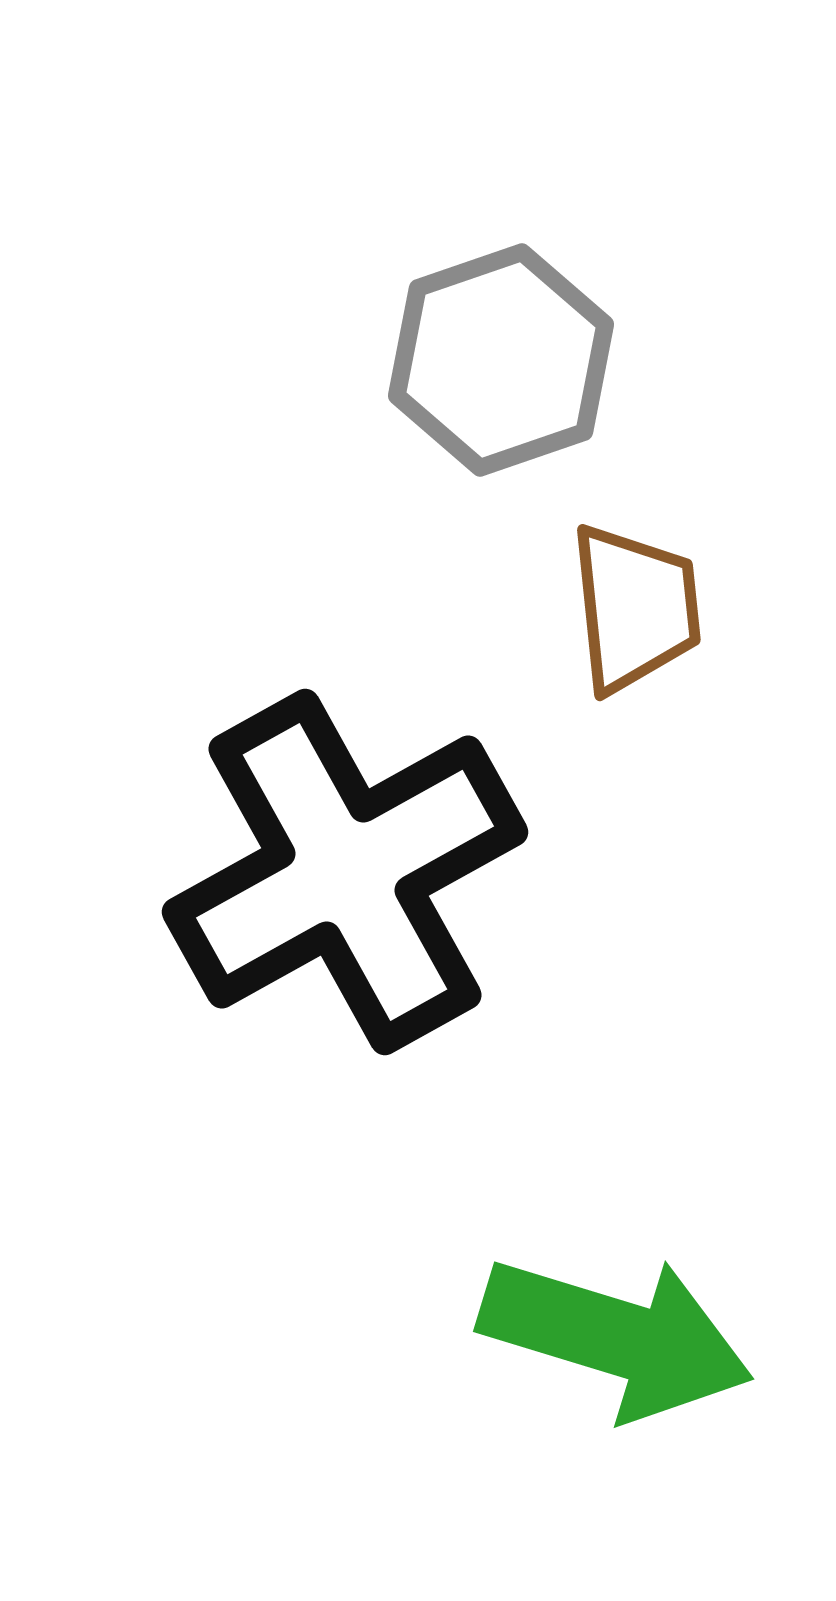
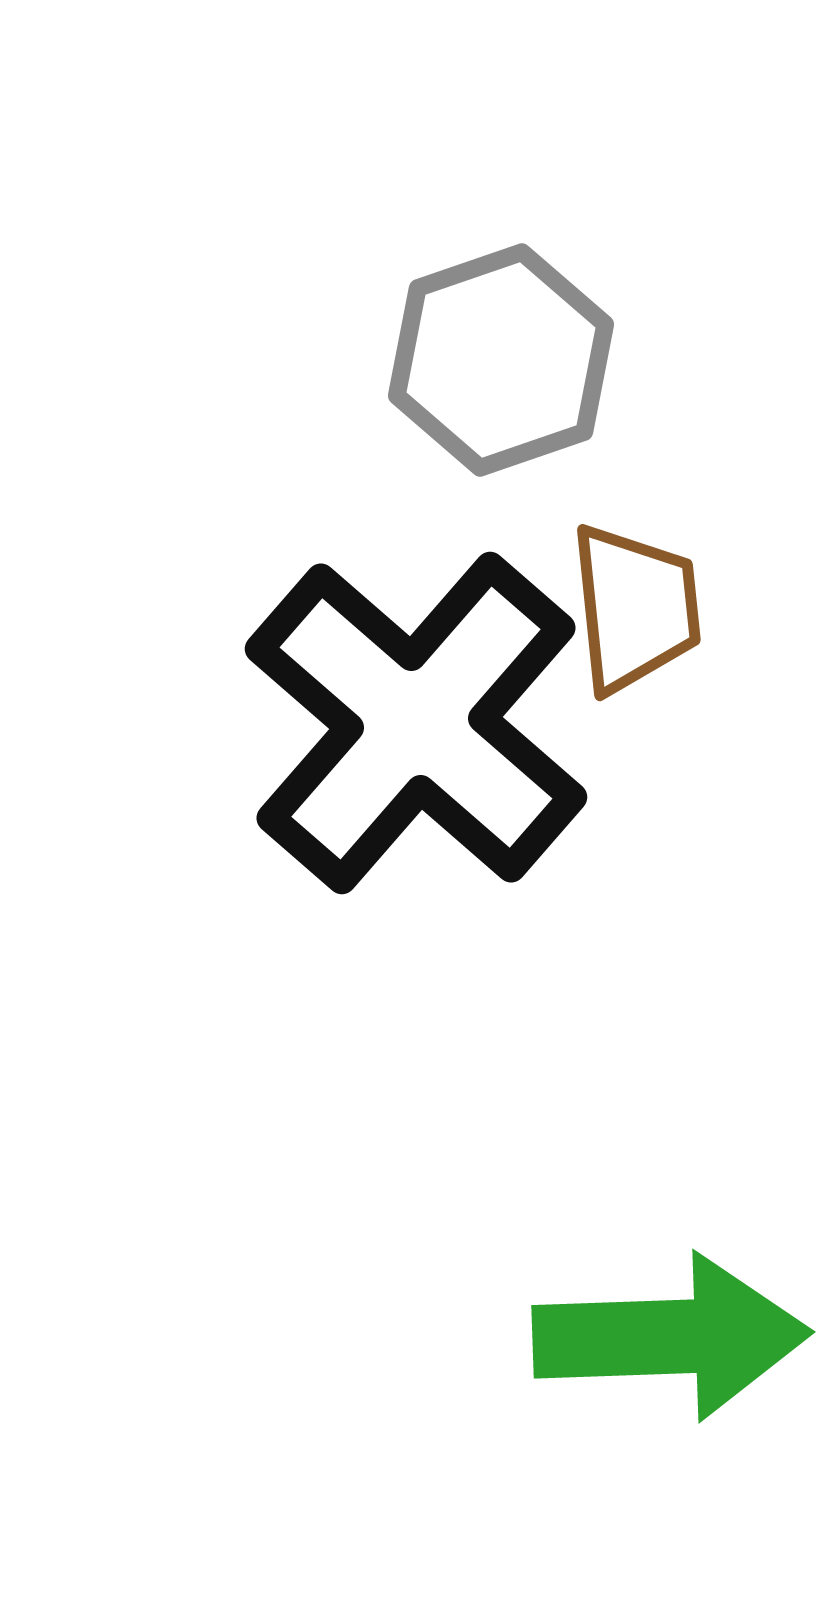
black cross: moved 71 px right, 149 px up; rotated 20 degrees counterclockwise
green arrow: moved 55 px right; rotated 19 degrees counterclockwise
